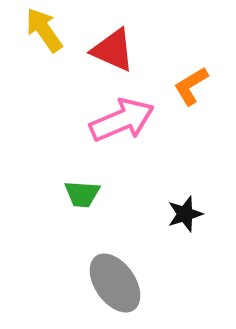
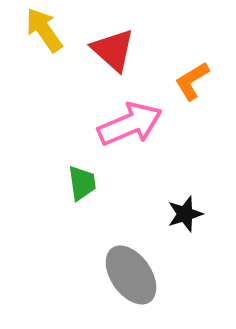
red triangle: rotated 18 degrees clockwise
orange L-shape: moved 1 px right, 5 px up
pink arrow: moved 8 px right, 4 px down
green trapezoid: moved 11 px up; rotated 102 degrees counterclockwise
gray ellipse: moved 16 px right, 8 px up
